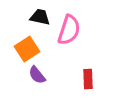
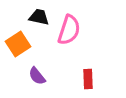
black trapezoid: moved 1 px left
orange square: moved 9 px left, 5 px up
purple semicircle: moved 1 px down
